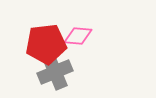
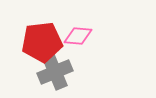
red pentagon: moved 4 px left, 2 px up
